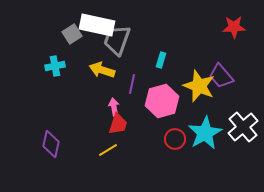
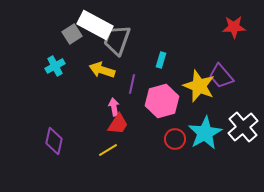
white rectangle: moved 2 px left; rotated 16 degrees clockwise
cyan cross: rotated 18 degrees counterclockwise
red trapezoid: rotated 15 degrees clockwise
purple diamond: moved 3 px right, 3 px up
